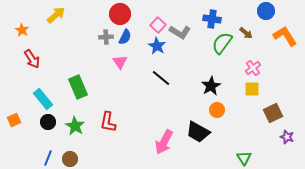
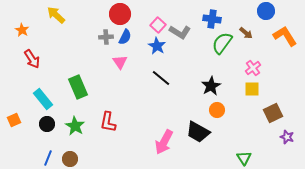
yellow arrow: rotated 96 degrees counterclockwise
black circle: moved 1 px left, 2 px down
